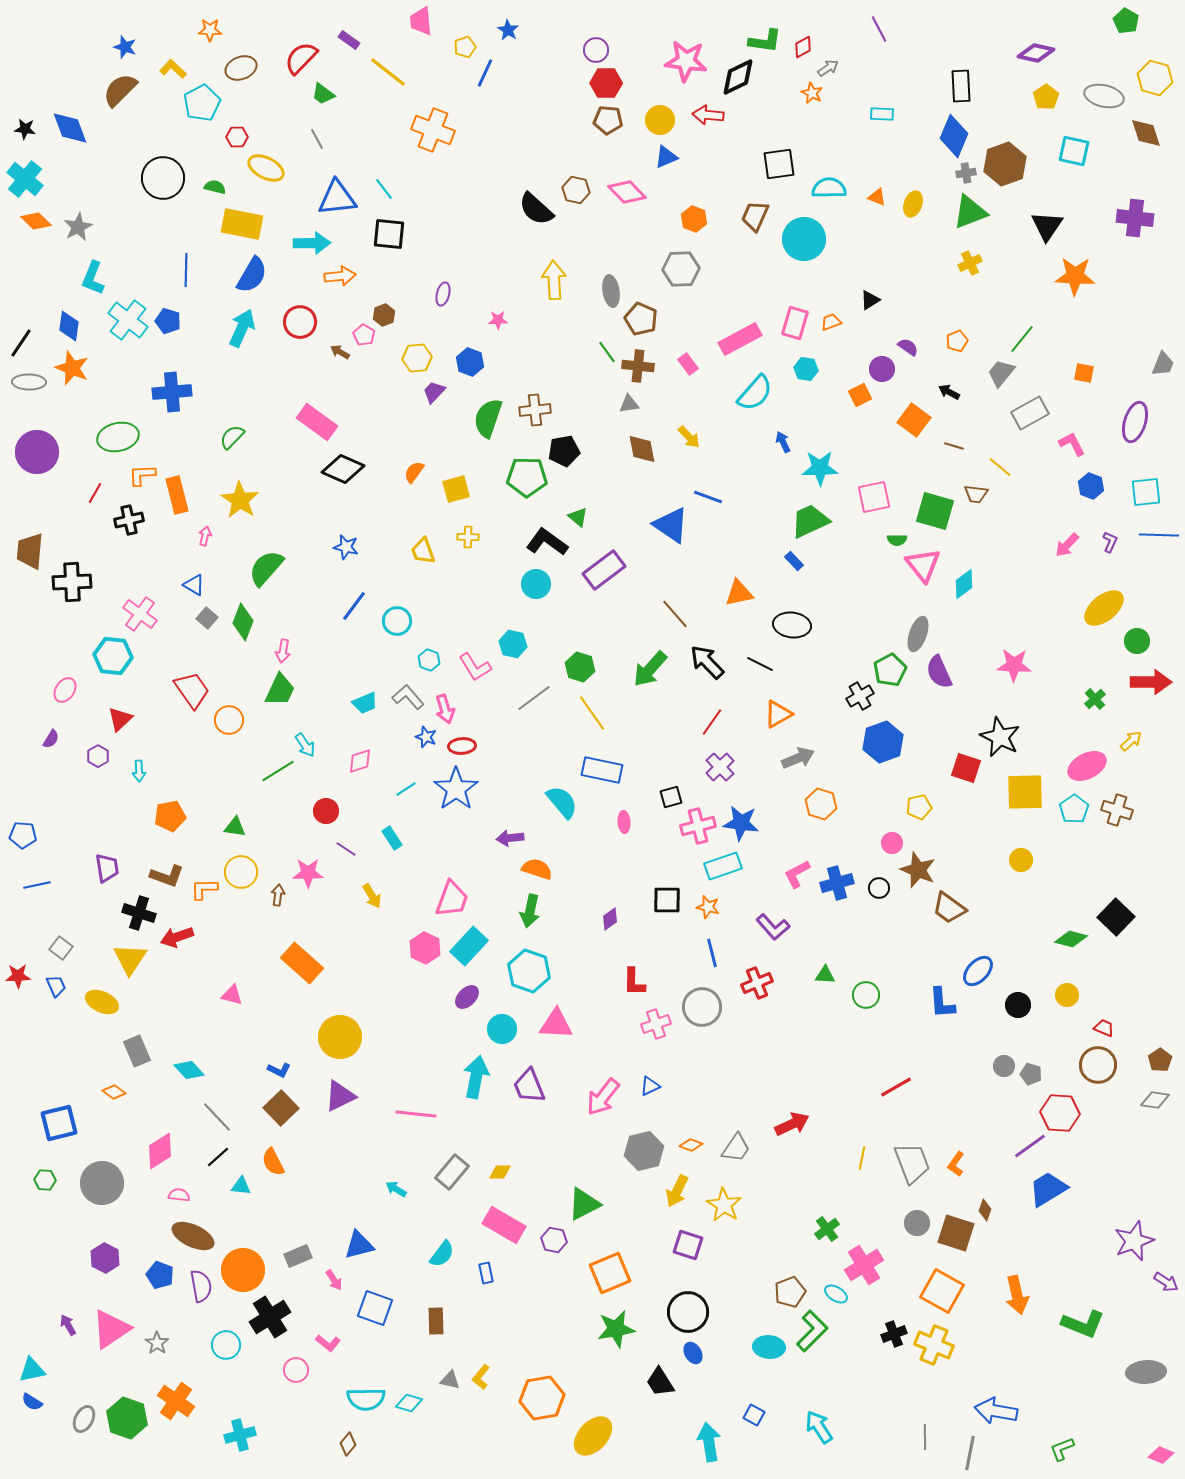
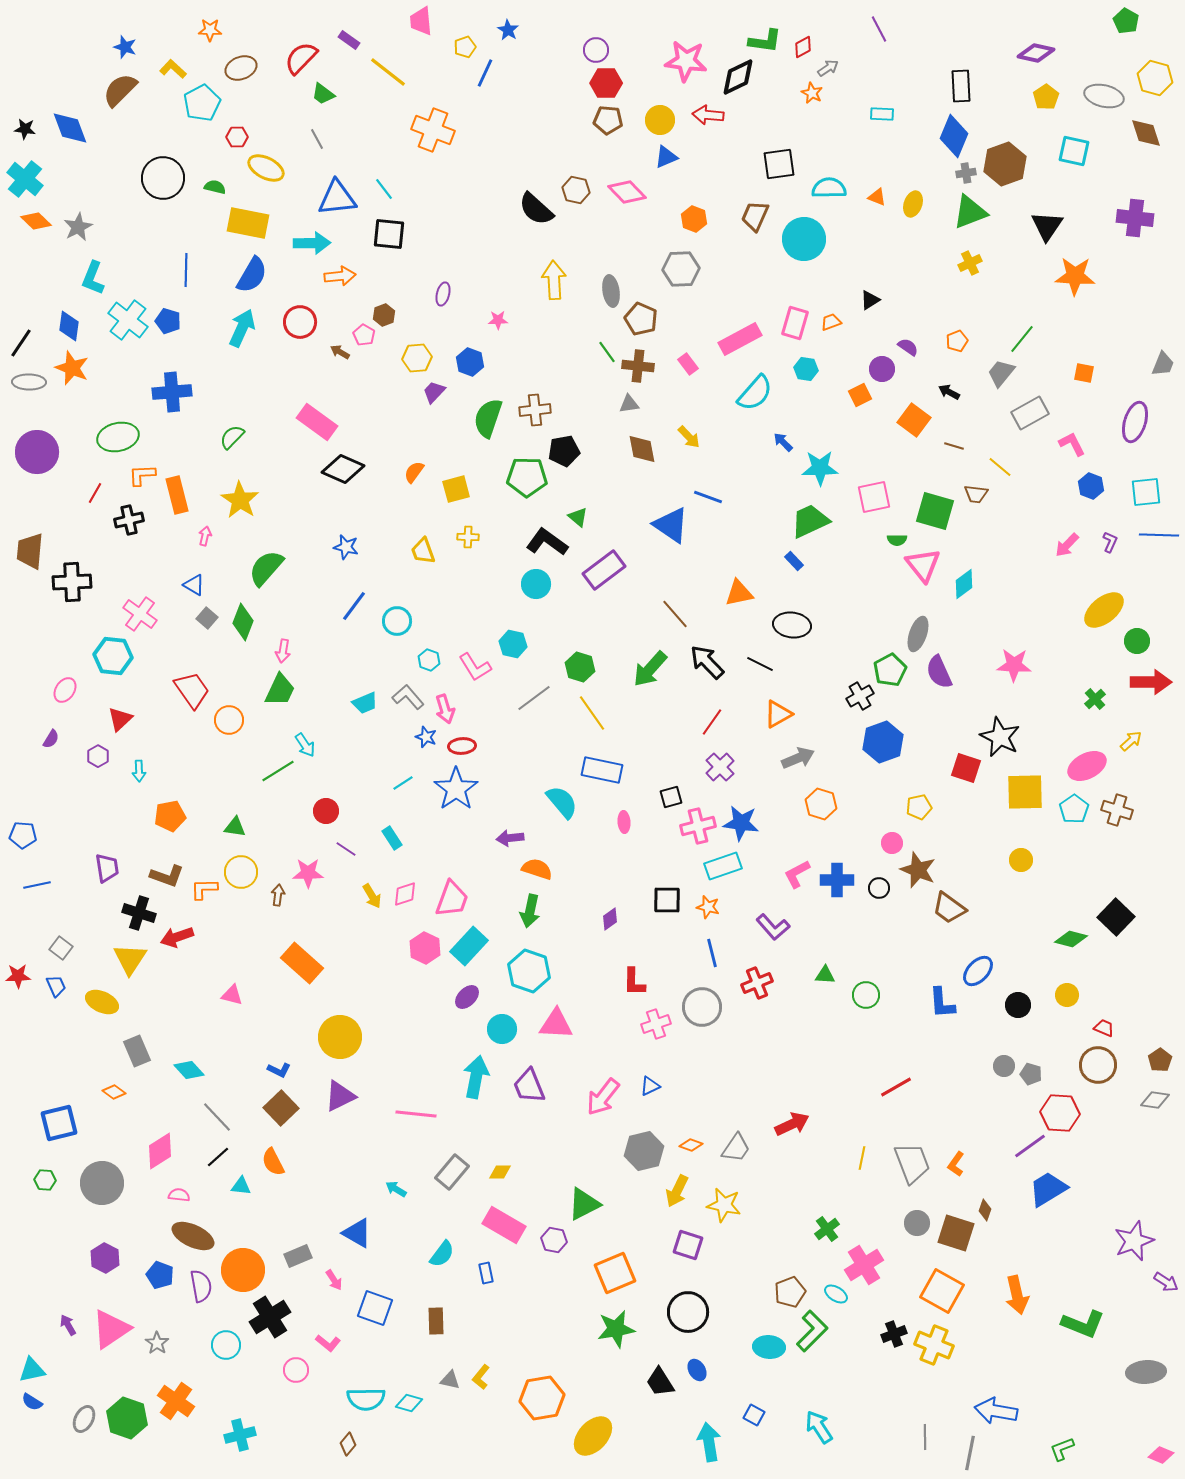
yellow rectangle at (242, 224): moved 6 px right, 1 px up
blue arrow at (783, 442): rotated 20 degrees counterclockwise
yellow ellipse at (1104, 608): moved 2 px down
pink diamond at (360, 761): moved 45 px right, 133 px down
cyan line at (406, 789): moved 3 px left, 6 px up
blue cross at (837, 883): moved 3 px up; rotated 16 degrees clockwise
yellow star at (724, 1205): rotated 20 degrees counterclockwise
blue triangle at (359, 1245): moved 2 px left, 12 px up; rotated 44 degrees clockwise
orange square at (610, 1273): moved 5 px right
blue ellipse at (693, 1353): moved 4 px right, 17 px down
